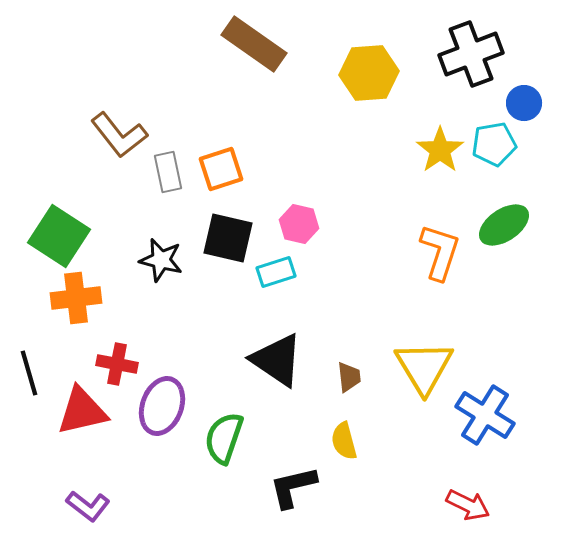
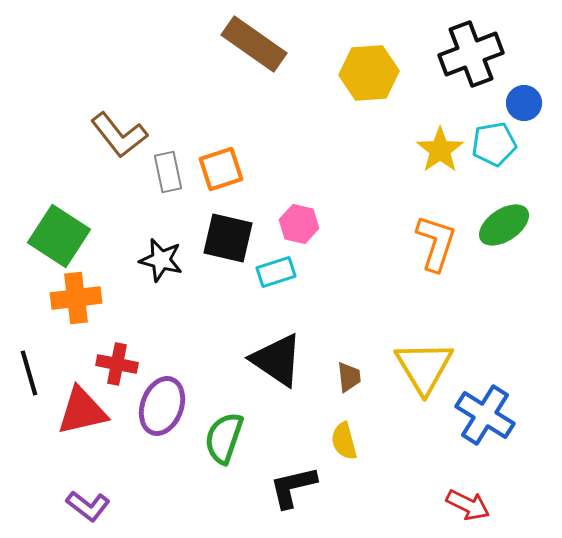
orange L-shape: moved 4 px left, 9 px up
